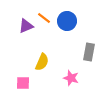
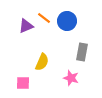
gray rectangle: moved 7 px left
